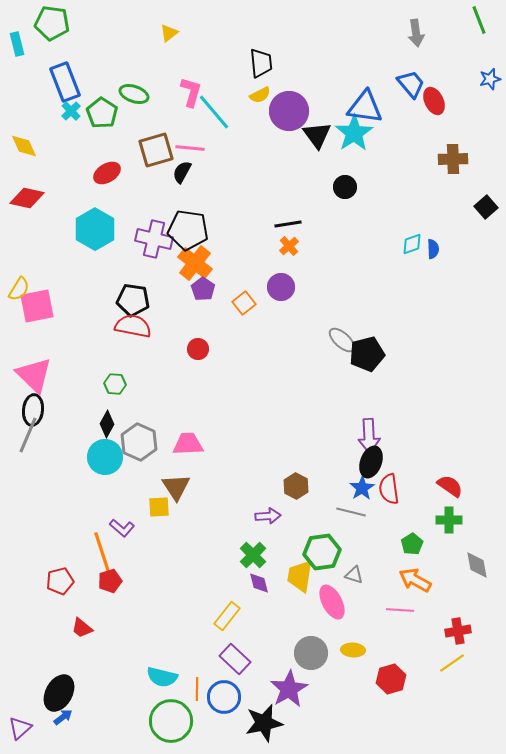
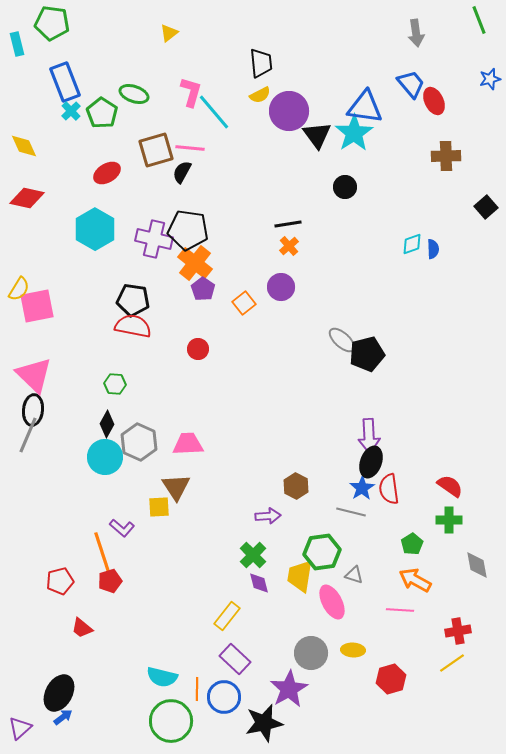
brown cross at (453, 159): moved 7 px left, 3 px up
